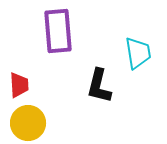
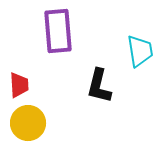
cyan trapezoid: moved 2 px right, 2 px up
